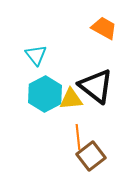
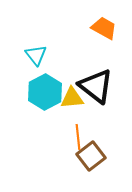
cyan hexagon: moved 2 px up
yellow triangle: moved 1 px right, 1 px up
